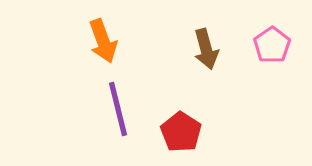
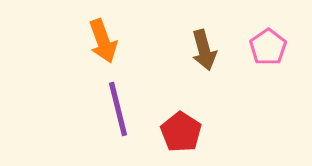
pink pentagon: moved 4 px left, 2 px down
brown arrow: moved 2 px left, 1 px down
